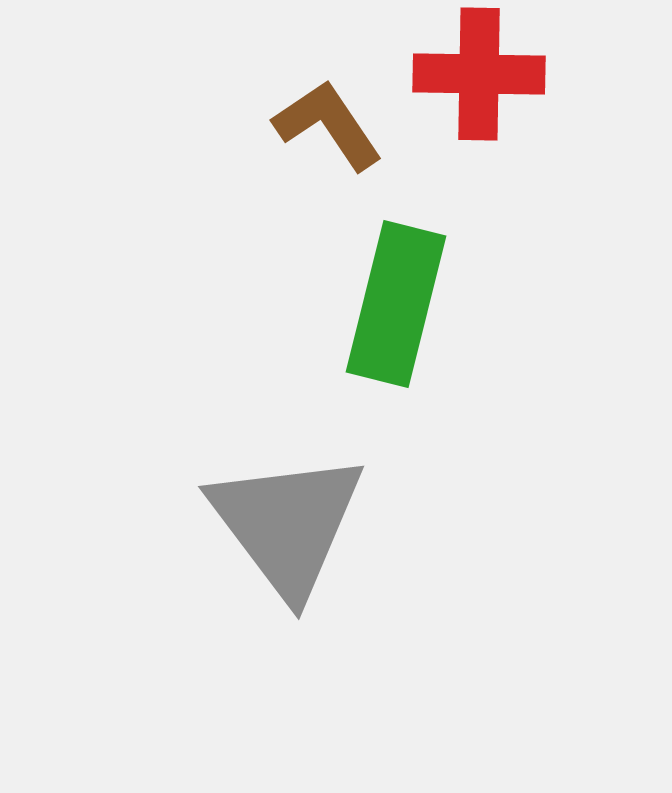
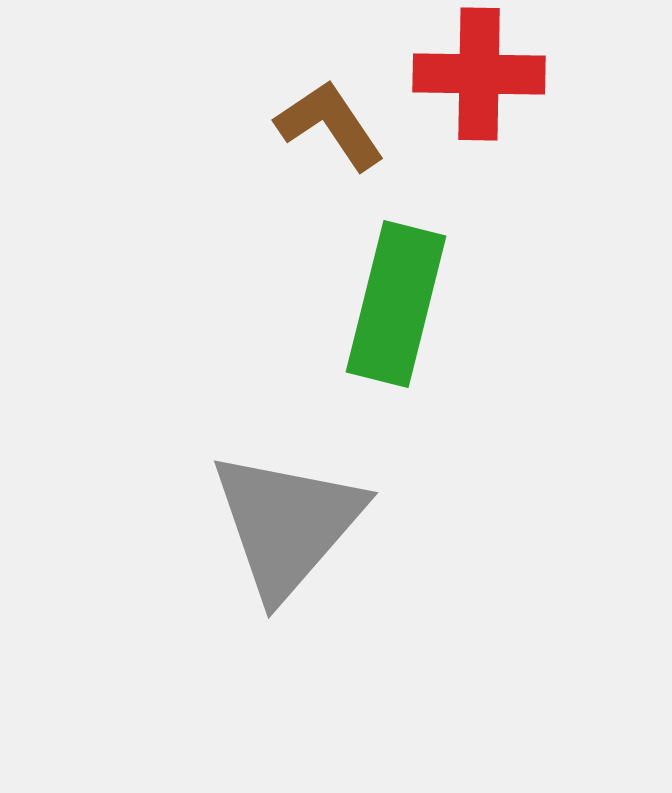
brown L-shape: moved 2 px right
gray triangle: rotated 18 degrees clockwise
